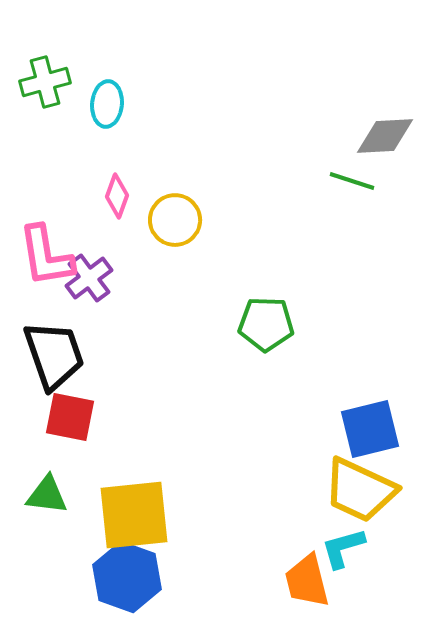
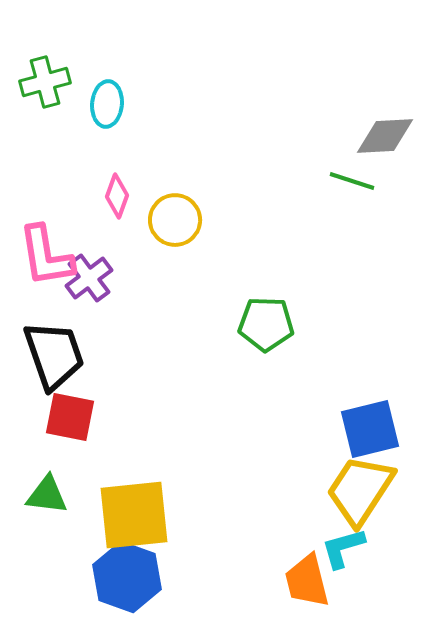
yellow trapezoid: rotated 98 degrees clockwise
